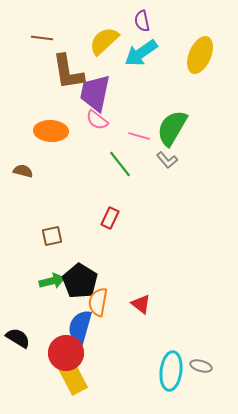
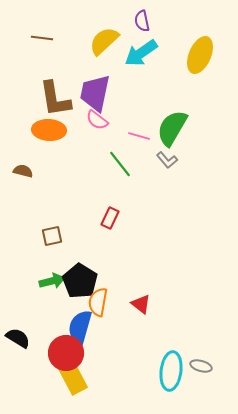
brown L-shape: moved 13 px left, 27 px down
orange ellipse: moved 2 px left, 1 px up
